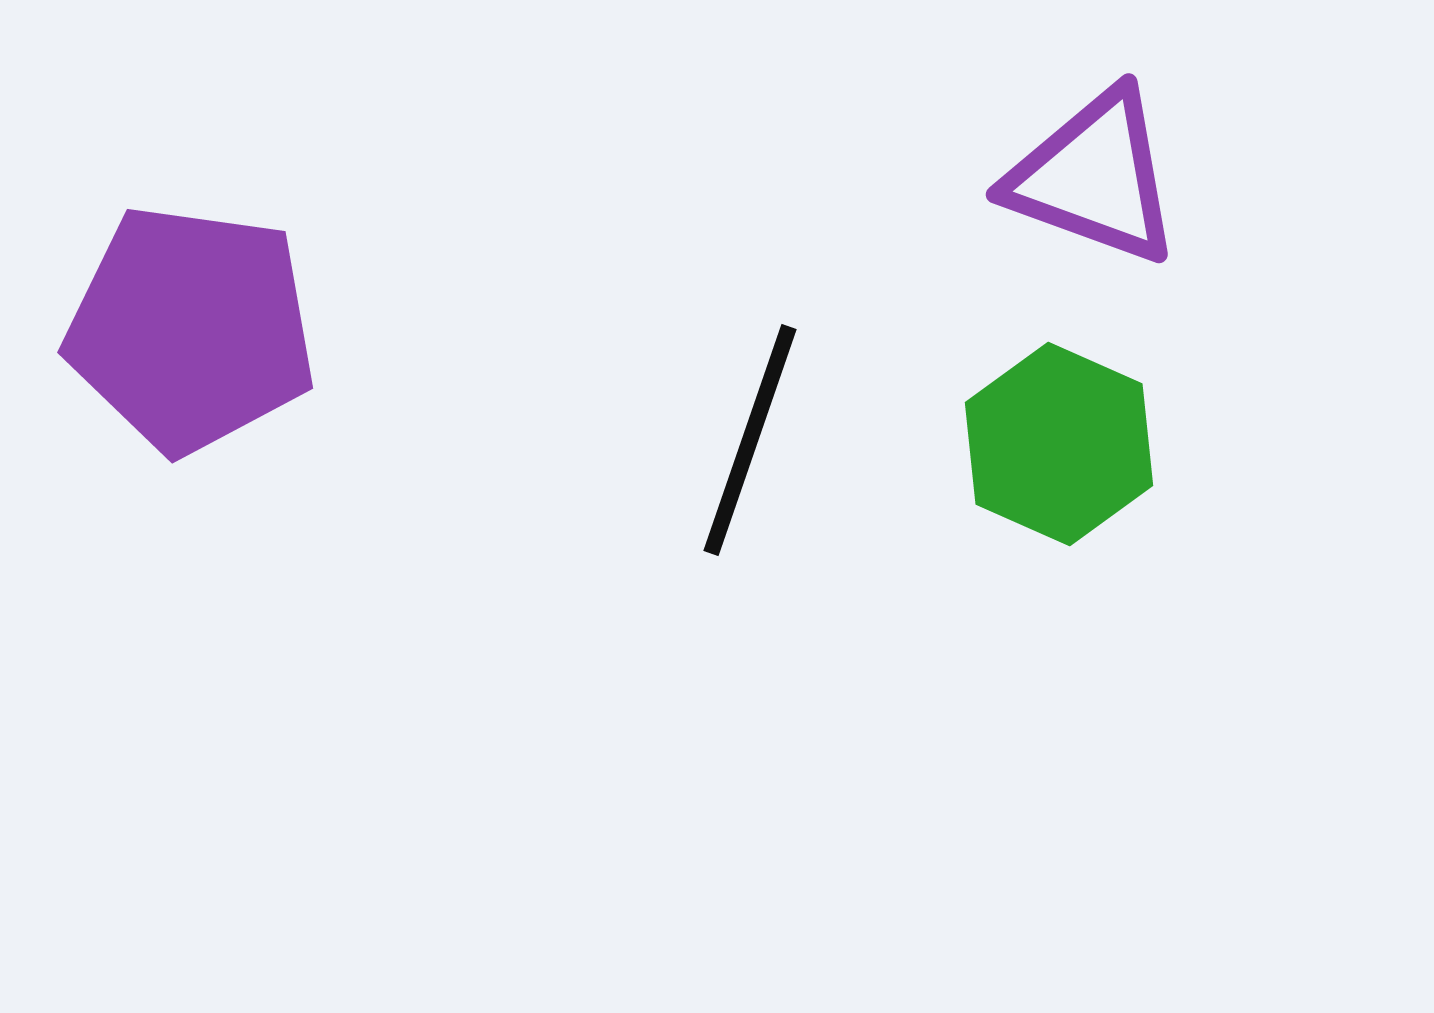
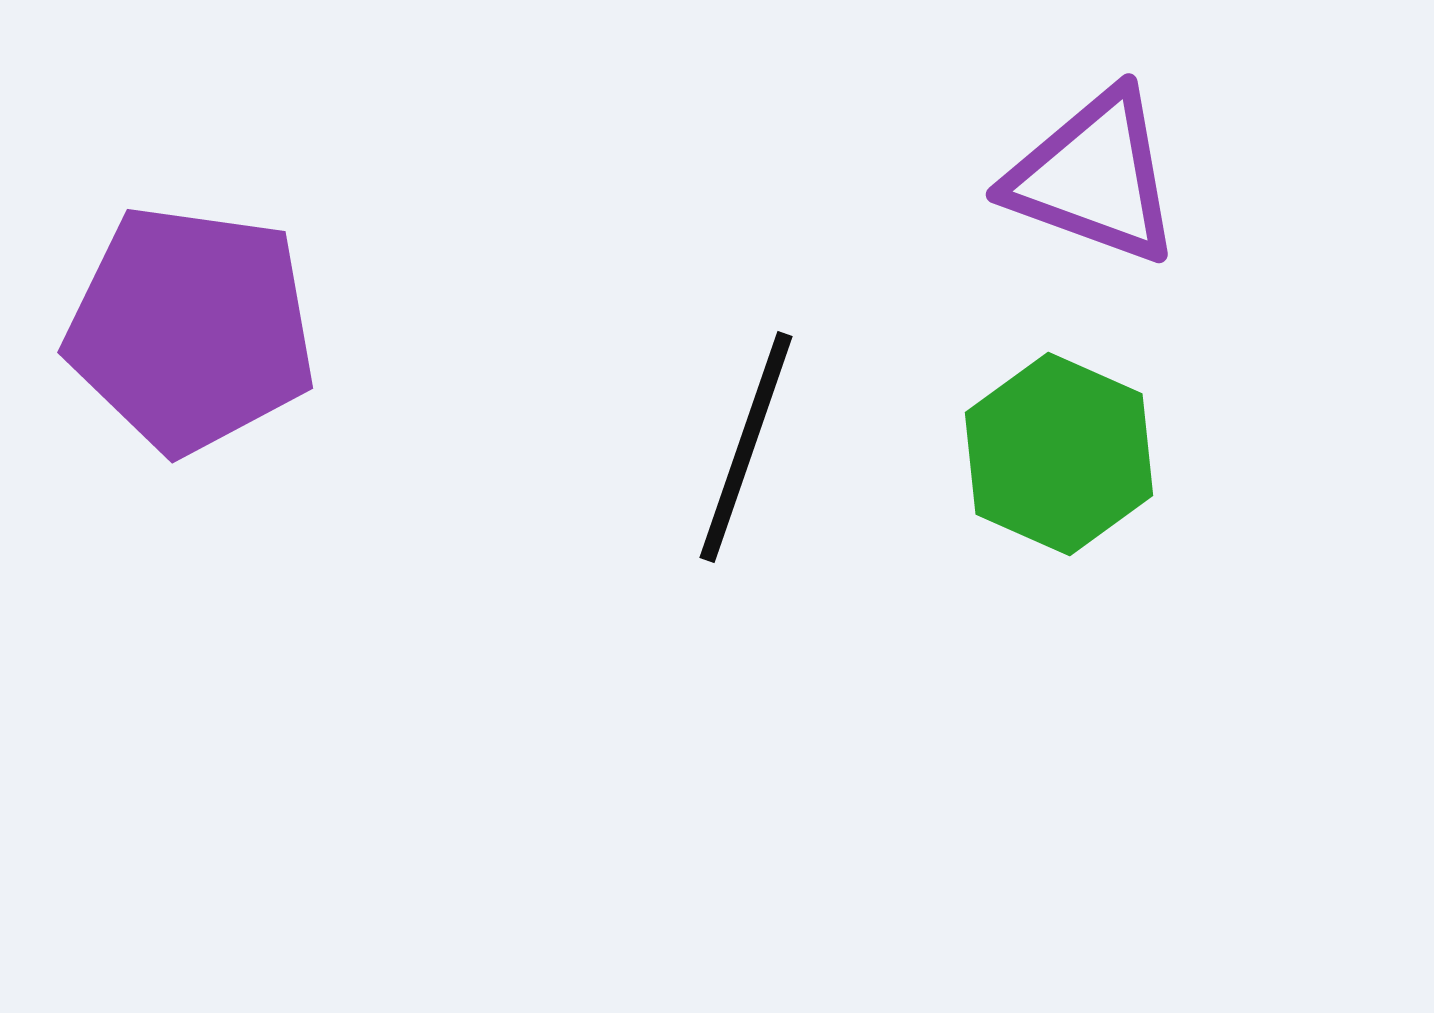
black line: moved 4 px left, 7 px down
green hexagon: moved 10 px down
